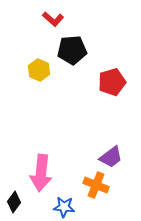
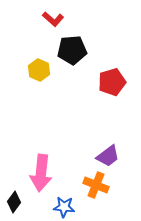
purple trapezoid: moved 3 px left, 1 px up
